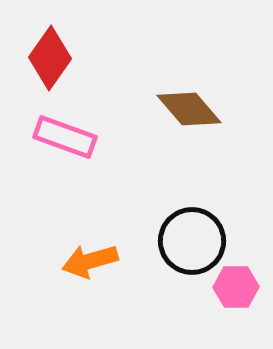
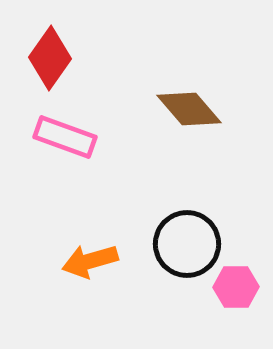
black circle: moved 5 px left, 3 px down
